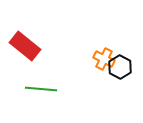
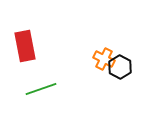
red rectangle: rotated 40 degrees clockwise
green line: rotated 24 degrees counterclockwise
